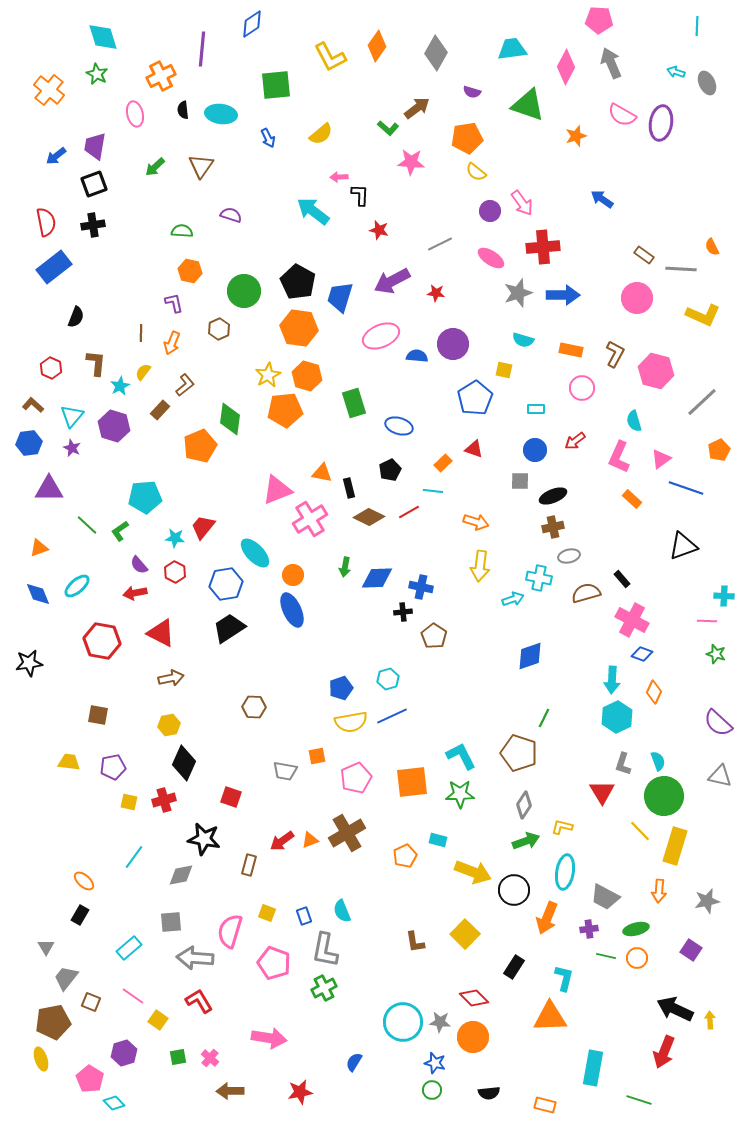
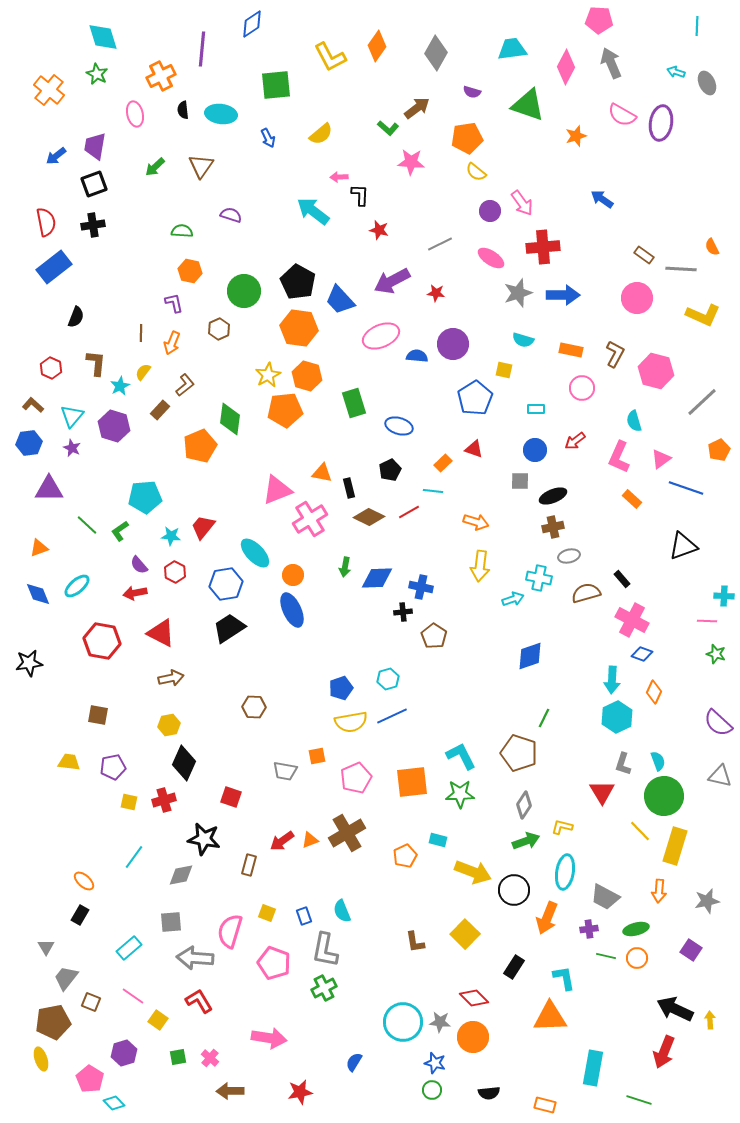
blue trapezoid at (340, 297): moved 3 px down; rotated 60 degrees counterclockwise
cyan star at (175, 538): moved 4 px left, 2 px up
cyan L-shape at (564, 978): rotated 24 degrees counterclockwise
